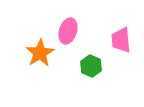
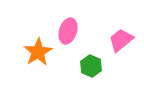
pink trapezoid: rotated 56 degrees clockwise
orange star: moved 2 px left, 1 px up
